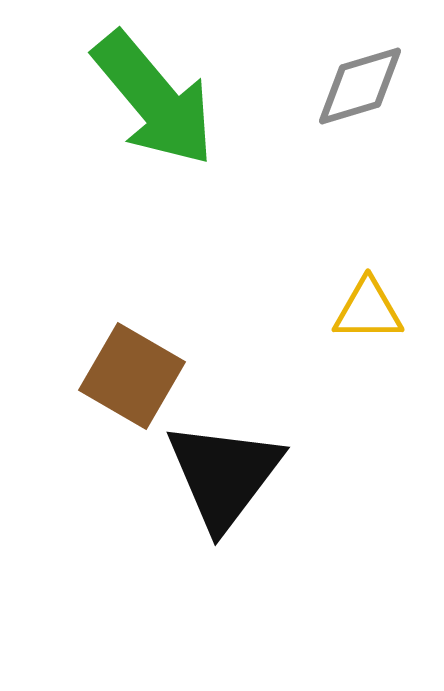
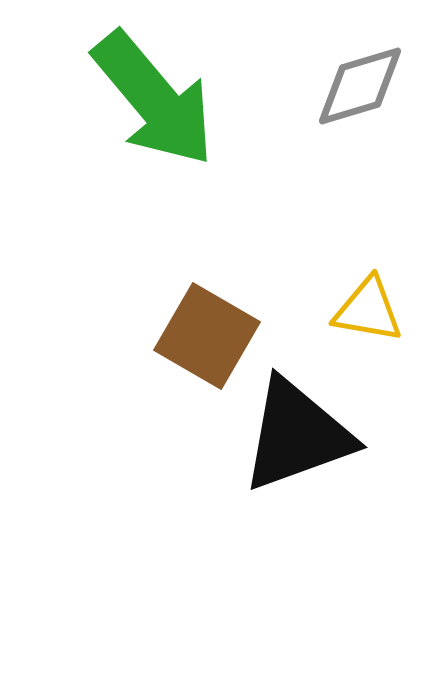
yellow triangle: rotated 10 degrees clockwise
brown square: moved 75 px right, 40 px up
black triangle: moved 73 px right, 40 px up; rotated 33 degrees clockwise
